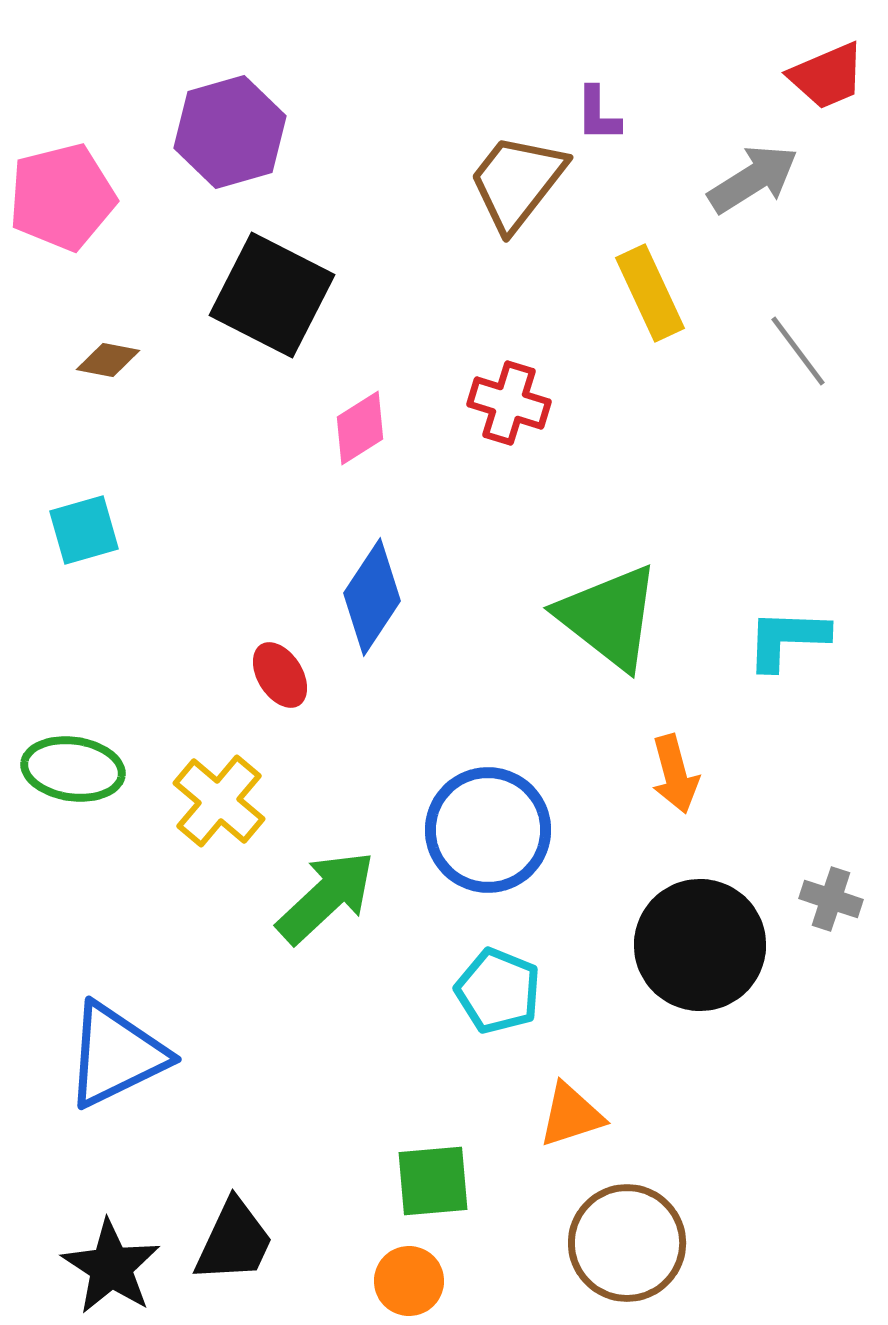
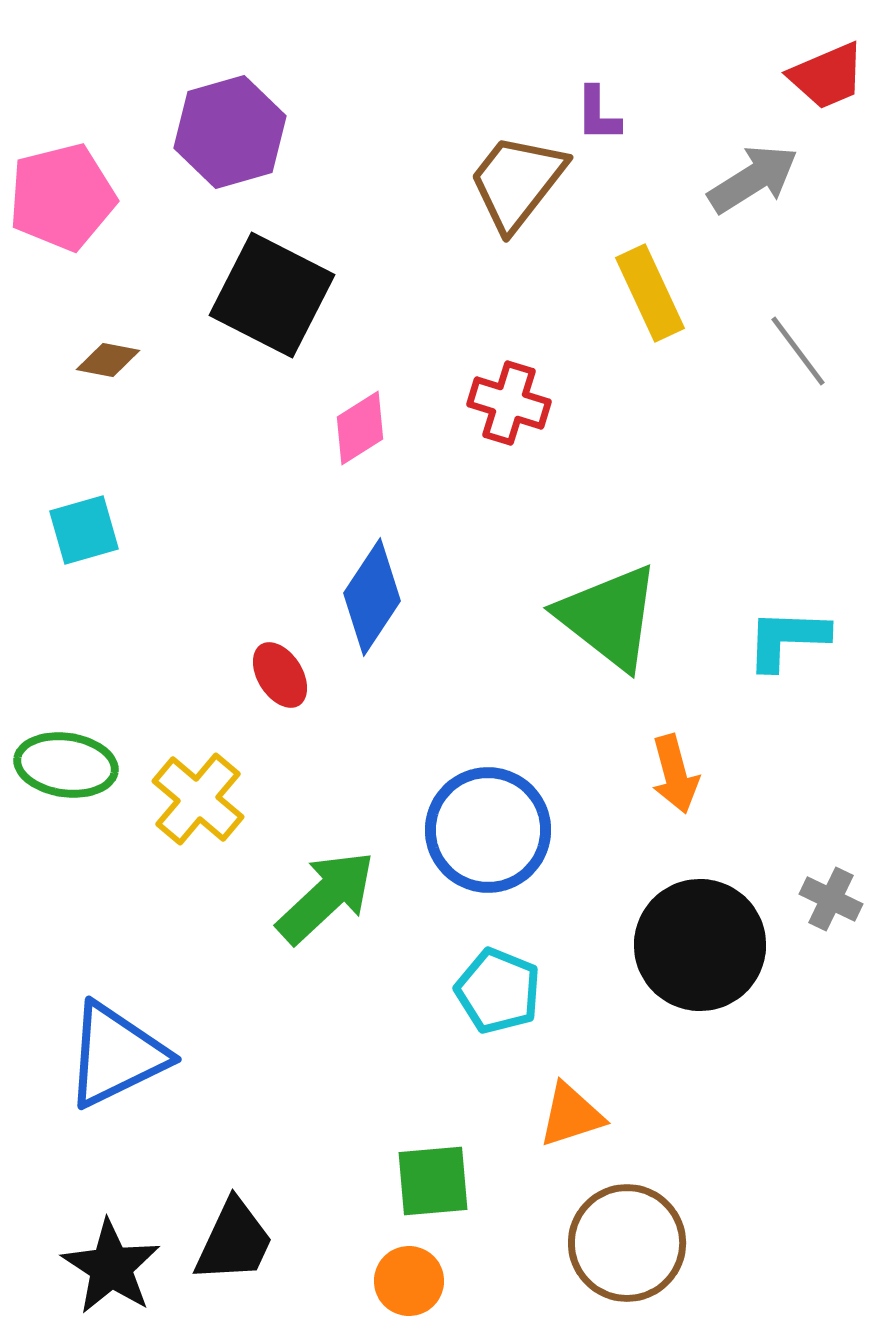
green ellipse: moved 7 px left, 4 px up
yellow cross: moved 21 px left, 2 px up
gray cross: rotated 8 degrees clockwise
